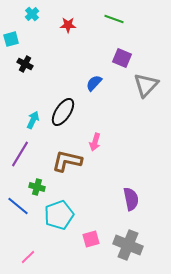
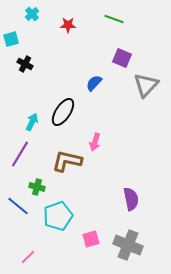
cyan arrow: moved 1 px left, 2 px down
cyan pentagon: moved 1 px left, 1 px down
